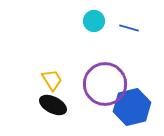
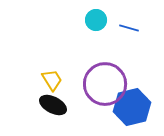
cyan circle: moved 2 px right, 1 px up
